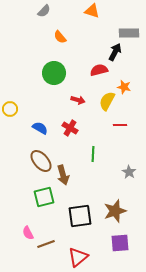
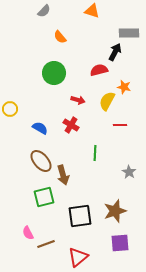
red cross: moved 1 px right, 3 px up
green line: moved 2 px right, 1 px up
